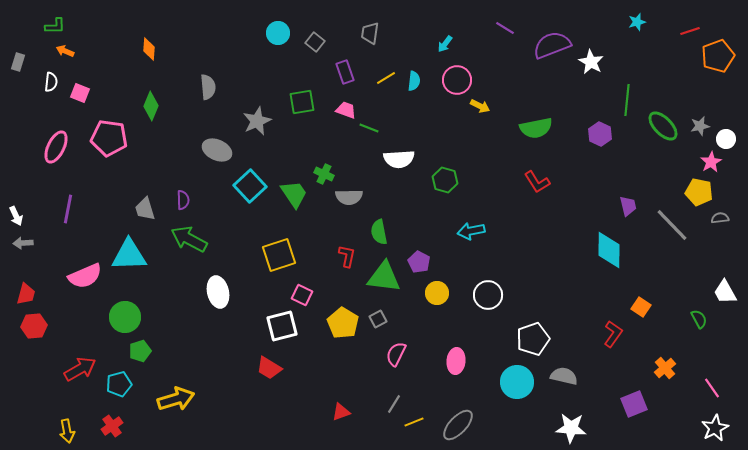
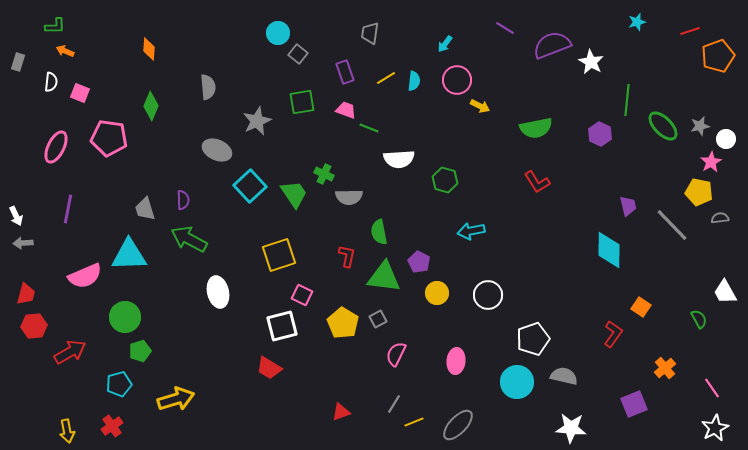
gray square at (315, 42): moved 17 px left, 12 px down
red arrow at (80, 369): moved 10 px left, 17 px up
